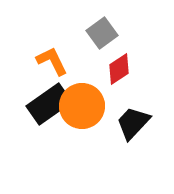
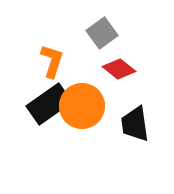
orange L-shape: rotated 44 degrees clockwise
red diamond: rotated 72 degrees clockwise
black trapezoid: moved 2 px right, 1 px down; rotated 51 degrees counterclockwise
